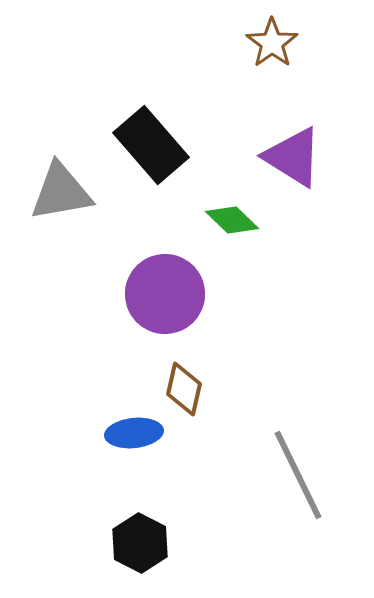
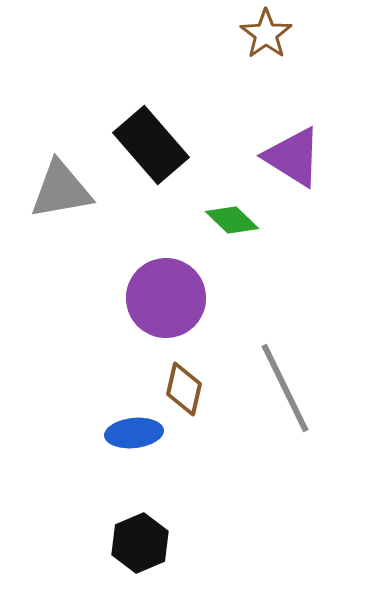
brown star: moved 6 px left, 9 px up
gray triangle: moved 2 px up
purple circle: moved 1 px right, 4 px down
gray line: moved 13 px left, 87 px up
black hexagon: rotated 10 degrees clockwise
